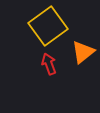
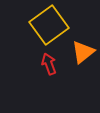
yellow square: moved 1 px right, 1 px up
